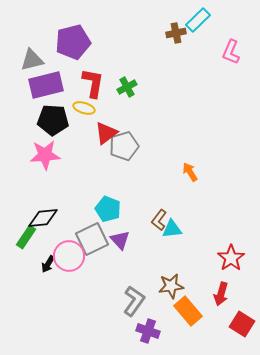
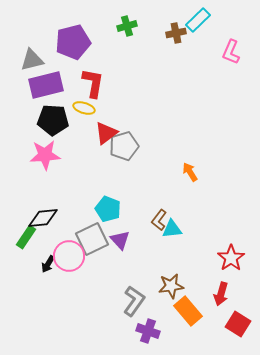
green cross: moved 61 px up; rotated 12 degrees clockwise
red square: moved 4 px left
